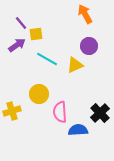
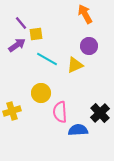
yellow circle: moved 2 px right, 1 px up
